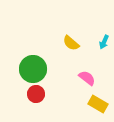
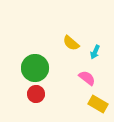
cyan arrow: moved 9 px left, 10 px down
green circle: moved 2 px right, 1 px up
